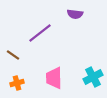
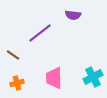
purple semicircle: moved 2 px left, 1 px down
